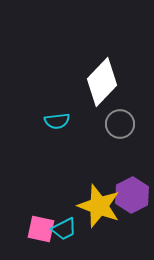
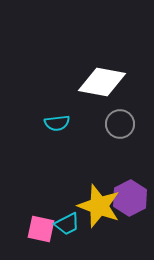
white diamond: rotated 57 degrees clockwise
cyan semicircle: moved 2 px down
purple hexagon: moved 2 px left, 3 px down
cyan trapezoid: moved 3 px right, 5 px up
